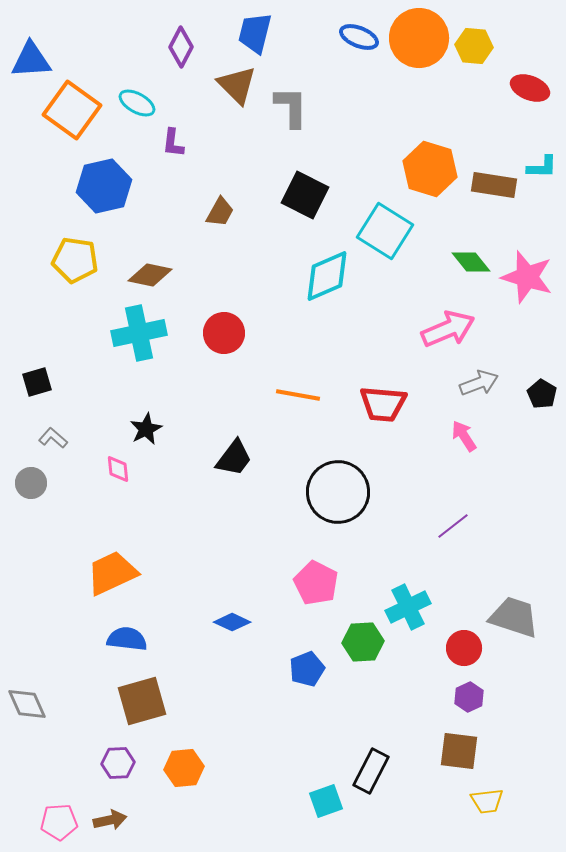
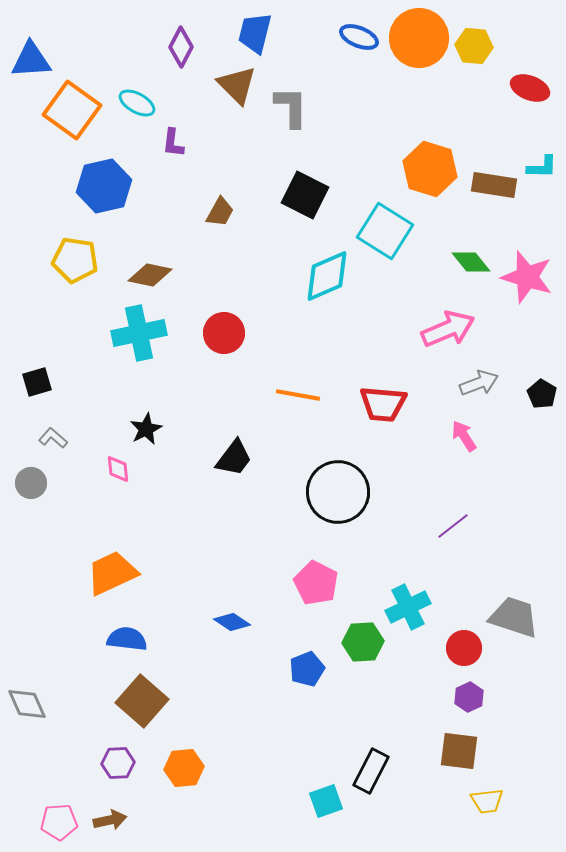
blue diamond at (232, 622): rotated 9 degrees clockwise
brown square at (142, 701): rotated 33 degrees counterclockwise
